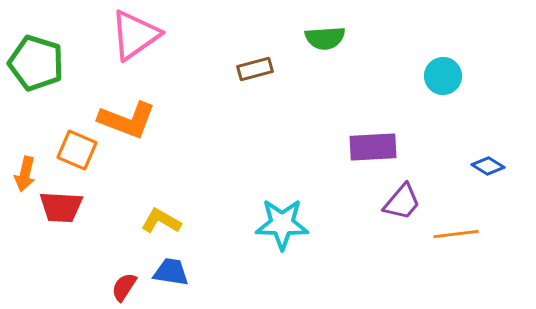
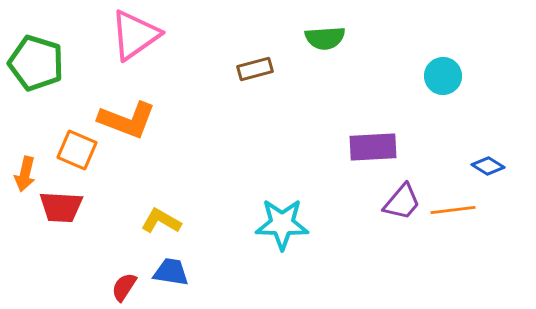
orange line: moved 3 px left, 24 px up
